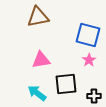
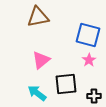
pink triangle: rotated 30 degrees counterclockwise
